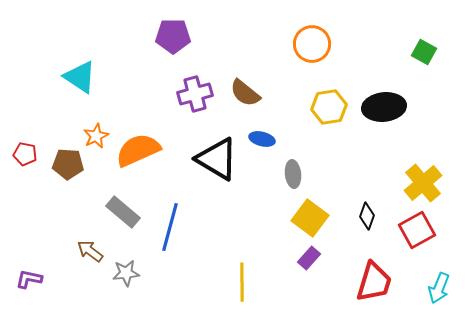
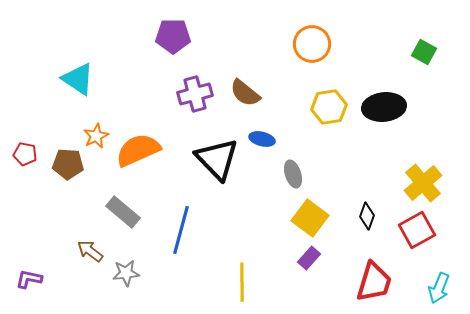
cyan triangle: moved 2 px left, 2 px down
black triangle: rotated 15 degrees clockwise
gray ellipse: rotated 12 degrees counterclockwise
blue line: moved 11 px right, 3 px down
